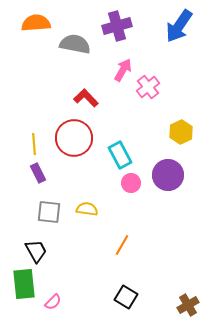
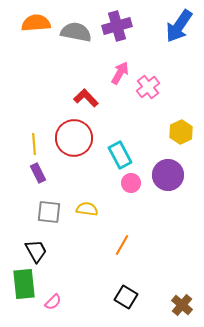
gray semicircle: moved 1 px right, 12 px up
pink arrow: moved 3 px left, 3 px down
brown cross: moved 6 px left; rotated 20 degrees counterclockwise
